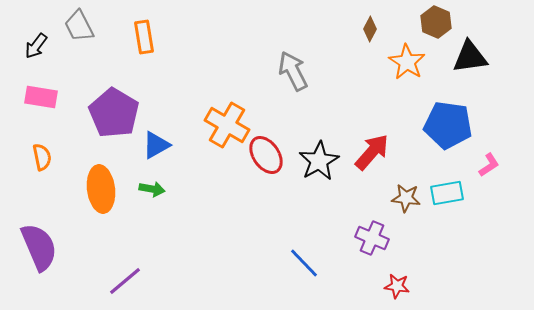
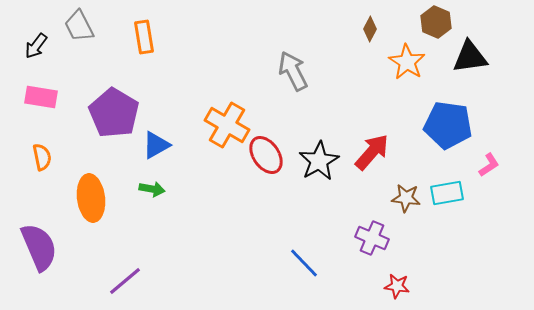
orange ellipse: moved 10 px left, 9 px down
